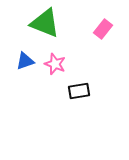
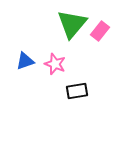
green triangle: moved 27 px right, 1 px down; rotated 48 degrees clockwise
pink rectangle: moved 3 px left, 2 px down
black rectangle: moved 2 px left
